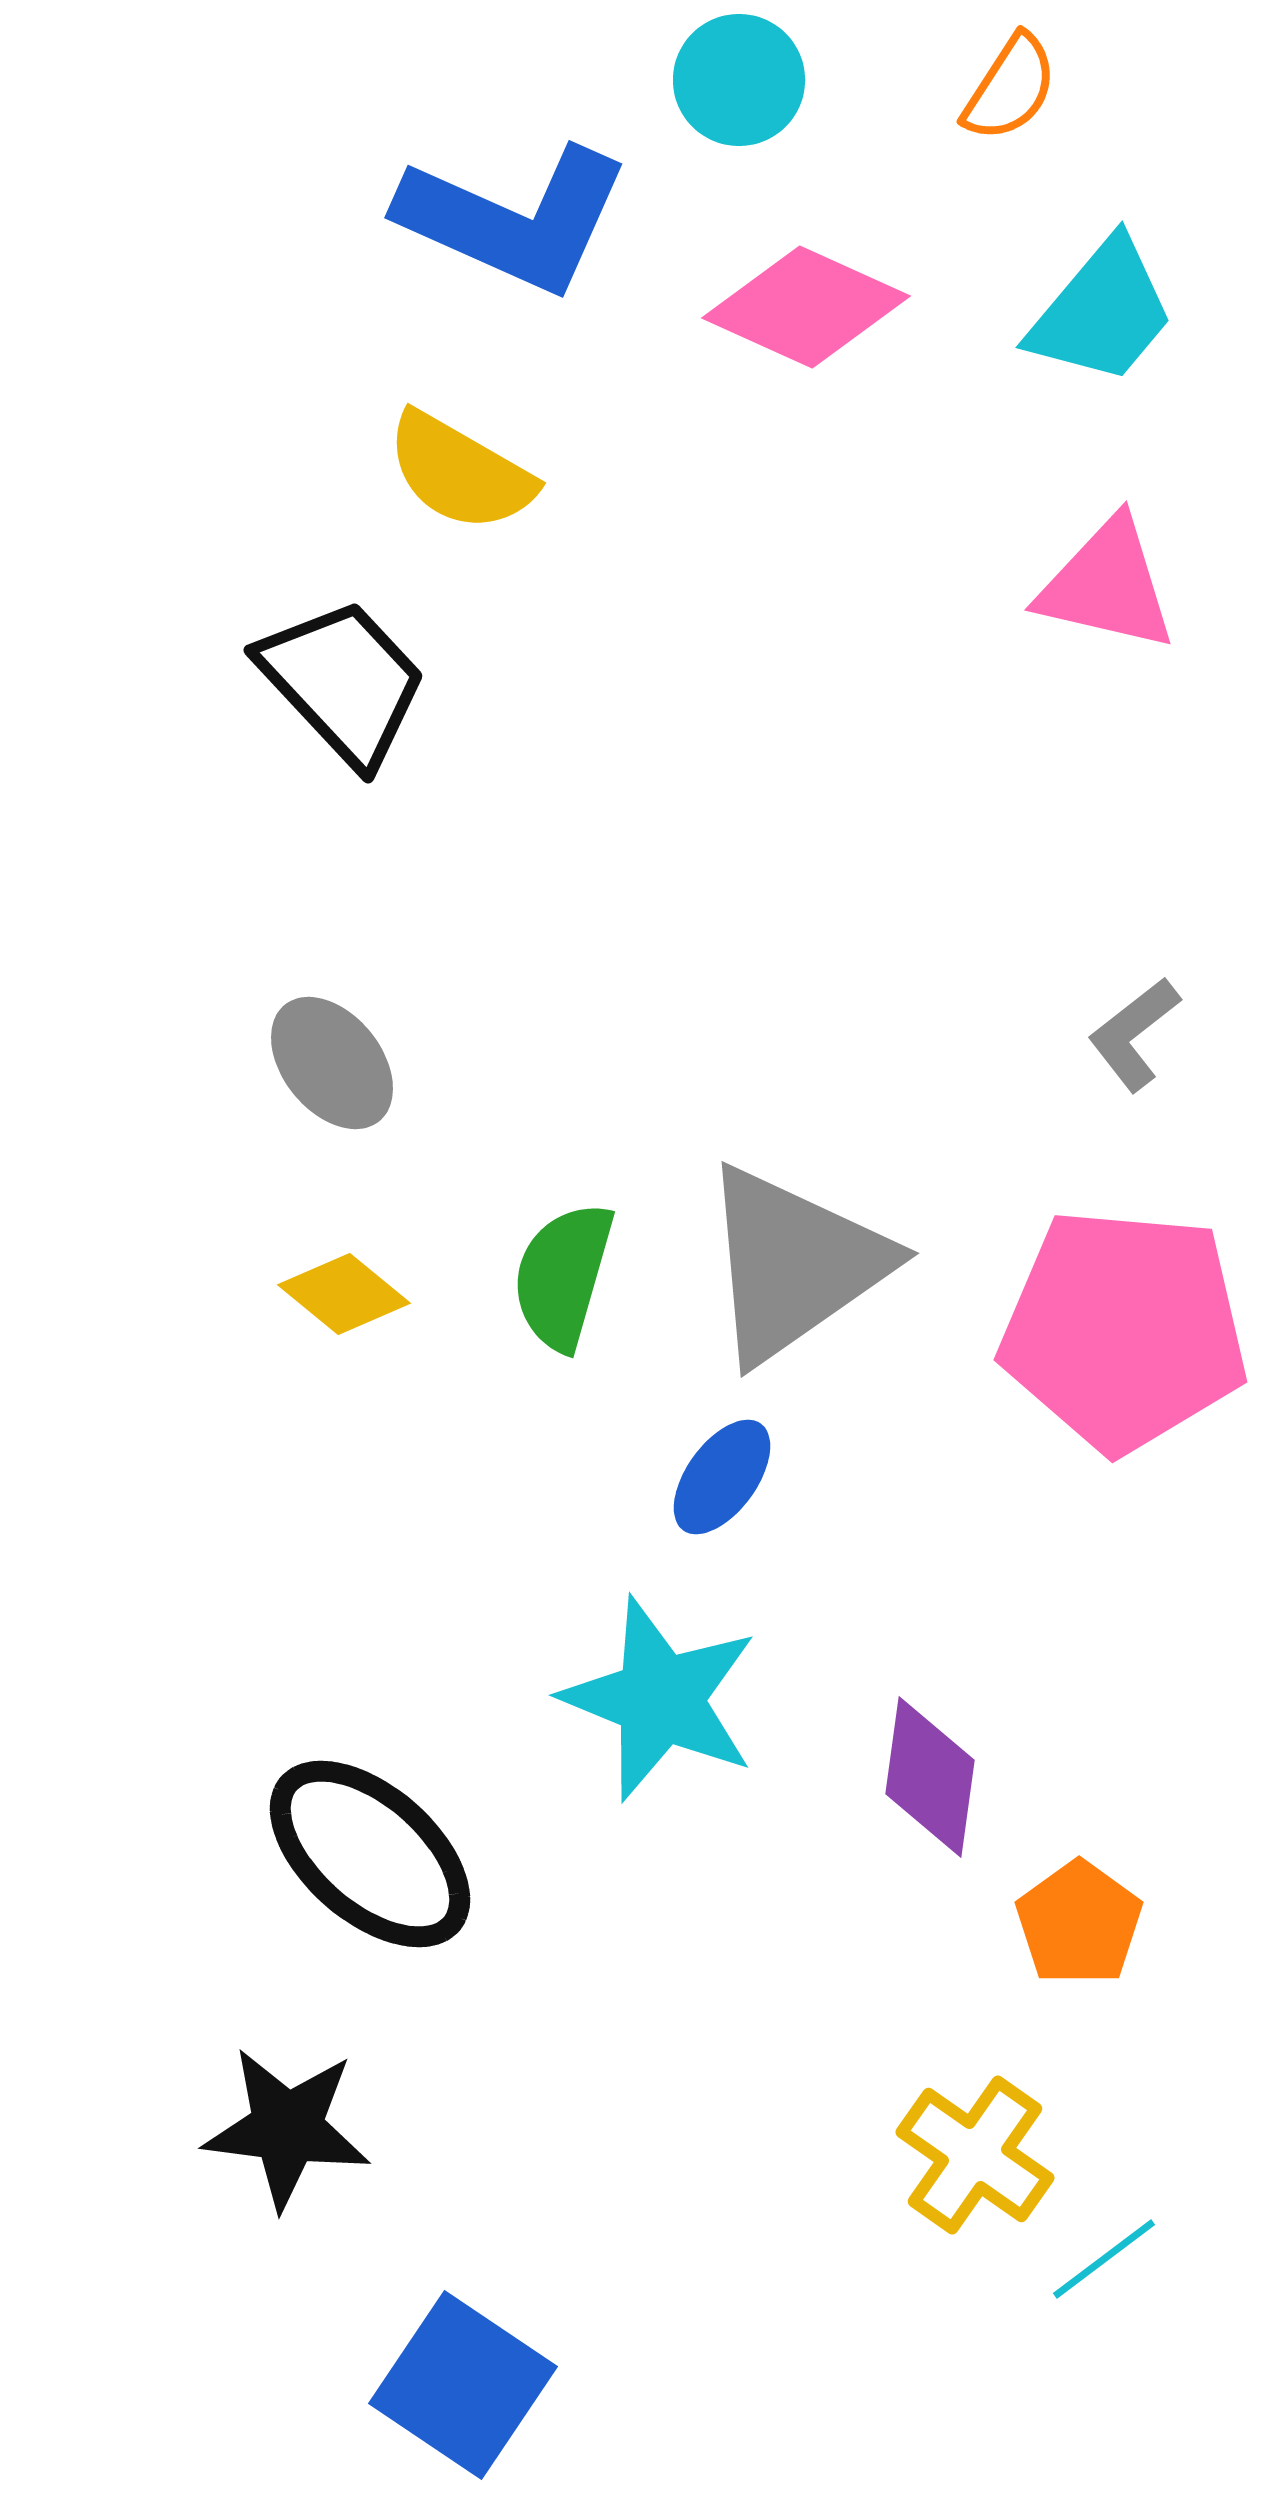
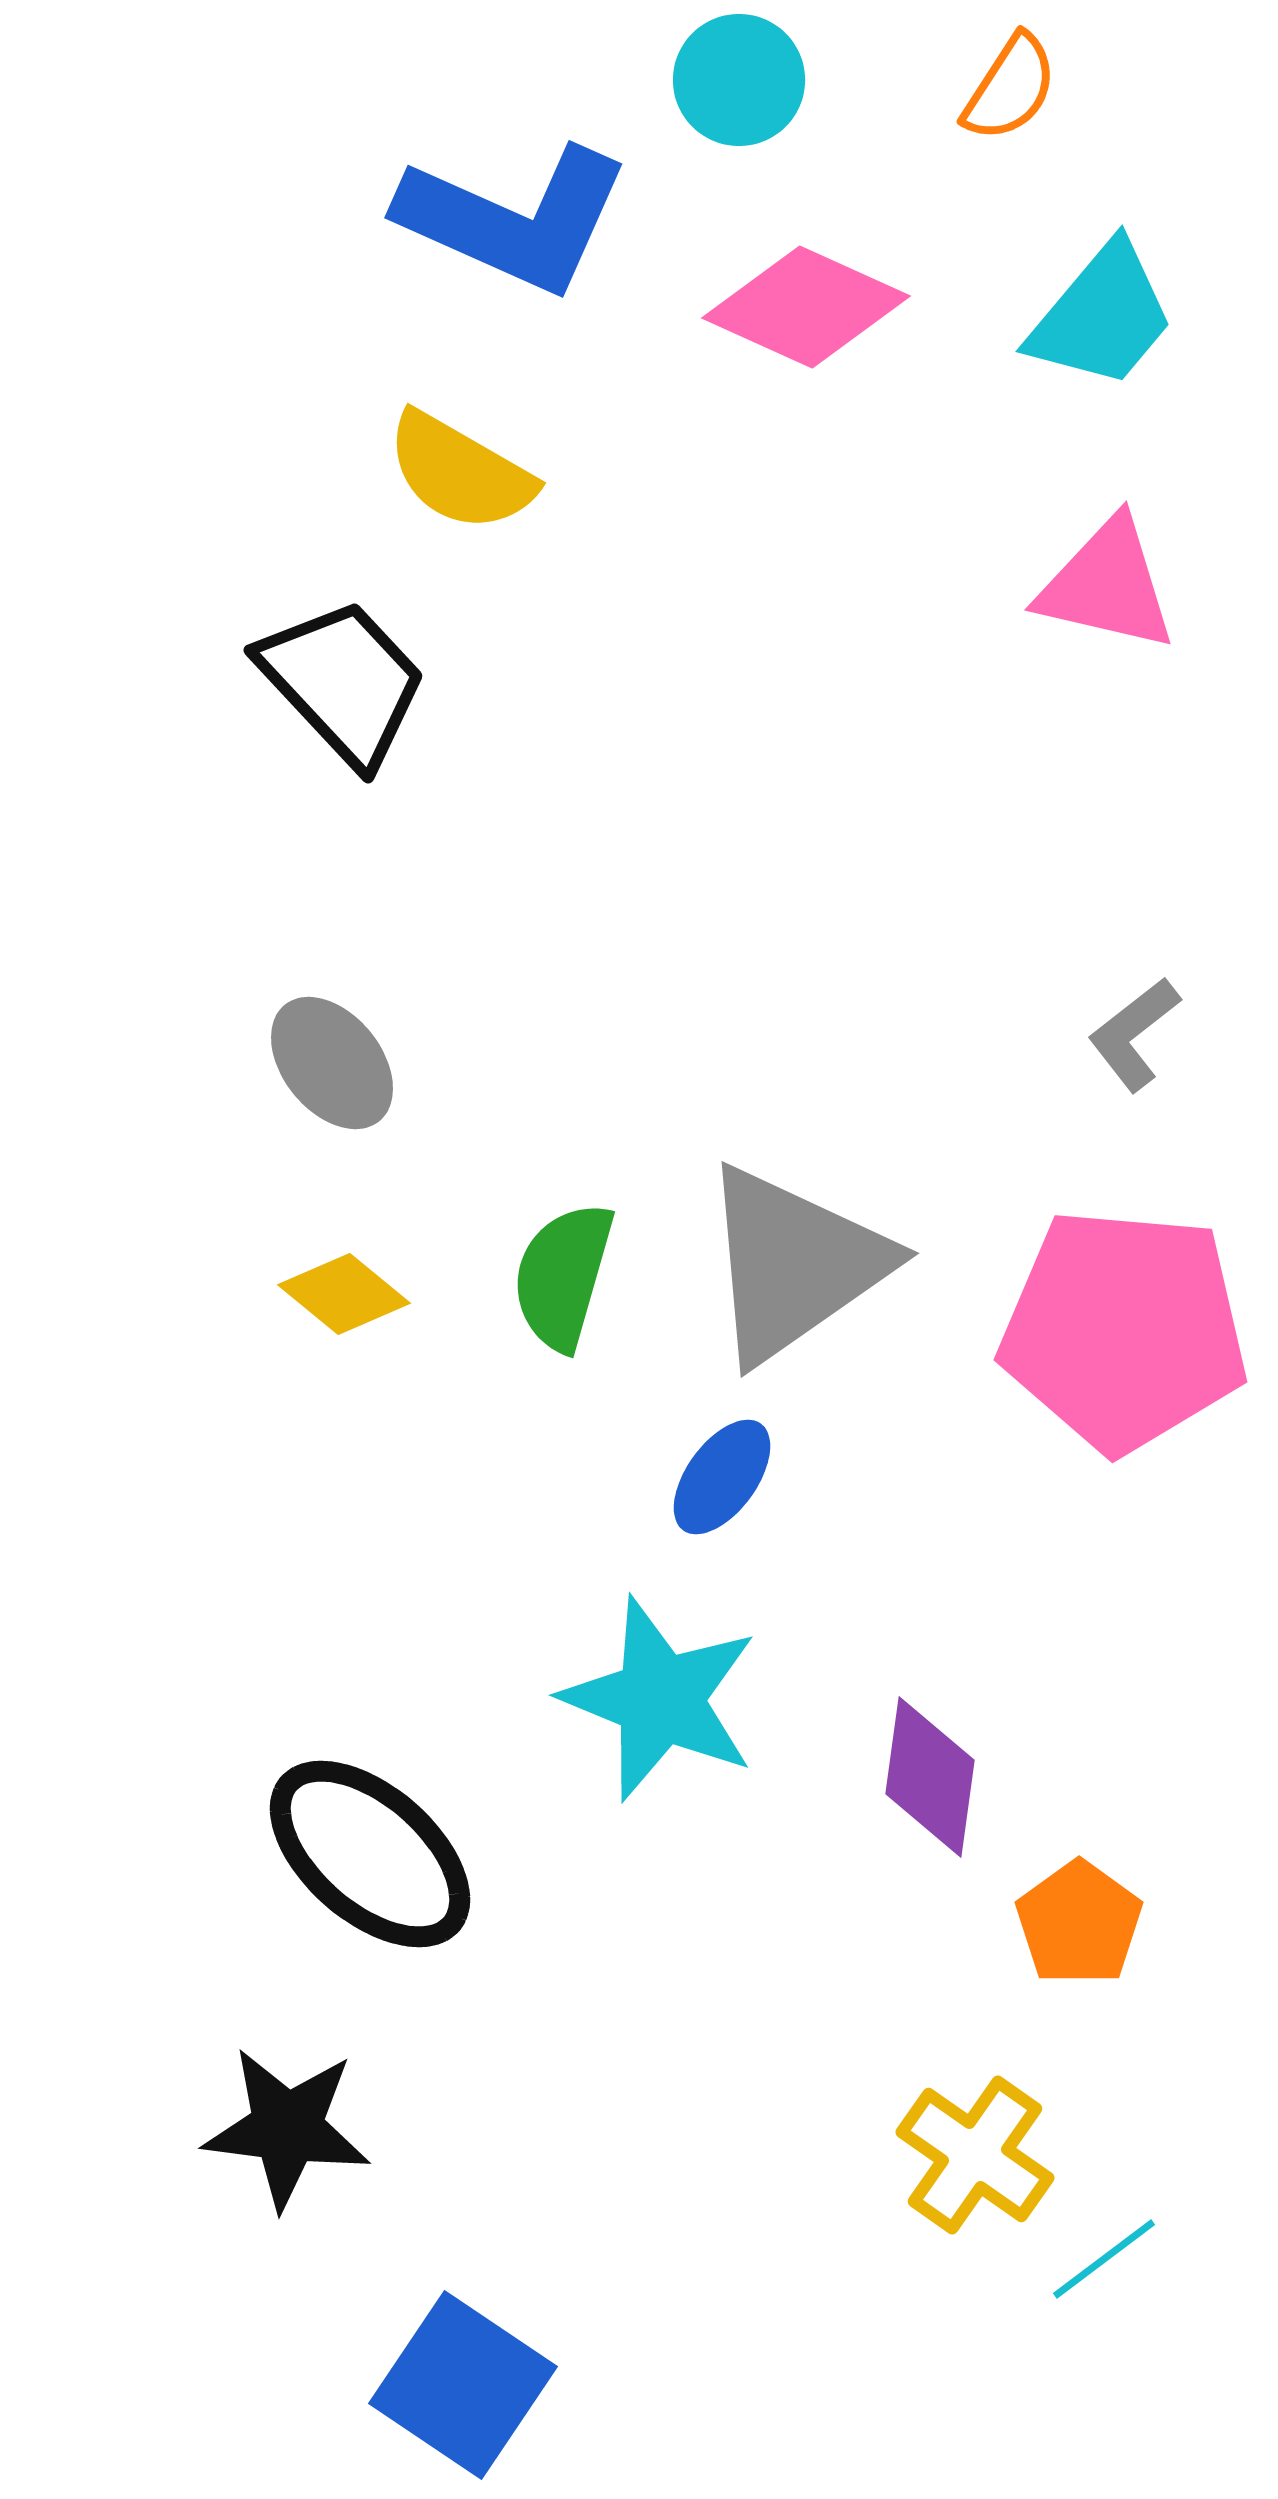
cyan trapezoid: moved 4 px down
